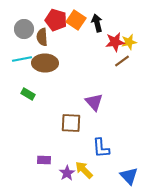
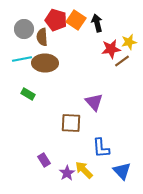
red star: moved 4 px left, 7 px down
purple rectangle: rotated 56 degrees clockwise
blue triangle: moved 7 px left, 5 px up
